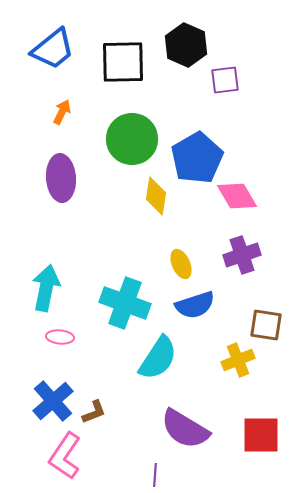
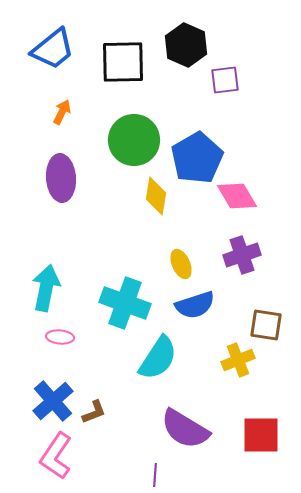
green circle: moved 2 px right, 1 px down
pink L-shape: moved 9 px left
